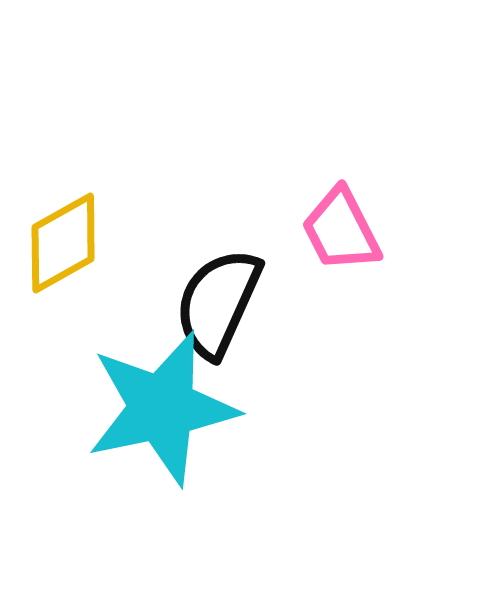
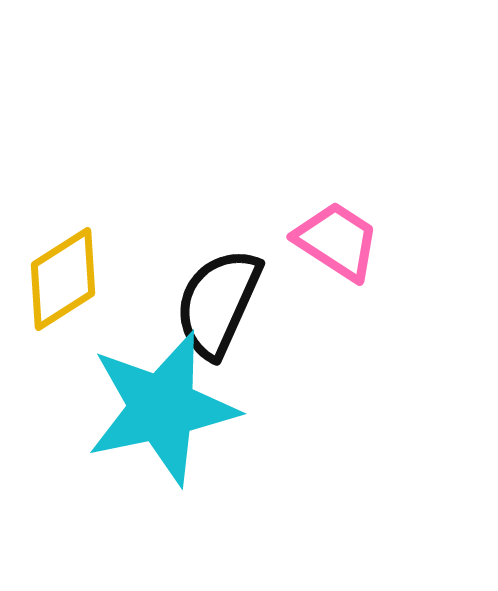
pink trapezoid: moved 4 px left, 11 px down; rotated 150 degrees clockwise
yellow diamond: moved 36 px down; rotated 3 degrees counterclockwise
